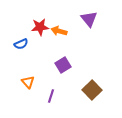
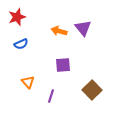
purple triangle: moved 6 px left, 9 px down
red star: moved 23 px left, 10 px up; rotated 12 degrees counterclockwise
purple square: rotated 28 degrees clockwise
